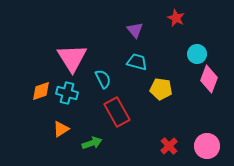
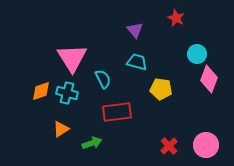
red rectangle: rotated 68 degrees counterclockwise
pink circle: moved 1 px left, 1 px up
